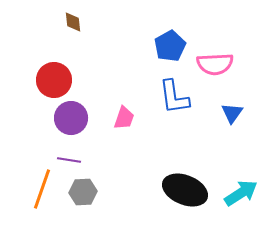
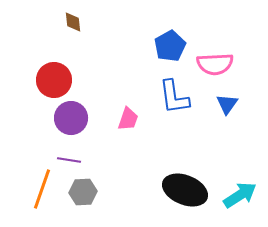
blue triangle: moved 5 px left, 9 px up
pink trapezoid: moved 4 px right, 1 px down
cyan arrow: moved 1 px left, 2 px down
